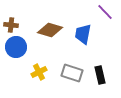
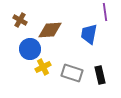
purple line: rotated 36 degrees clockwise
brown cross: moved 9 px right, 5 px up; rotated 24 degrees clockwise
brown diamond: rotated 20 degrees counterclockwise
blue trapezoid: moved 6 px right
blue circle: moved 14 px right, 2 px down
yellow cross: moved 4 px right, 5 px up
